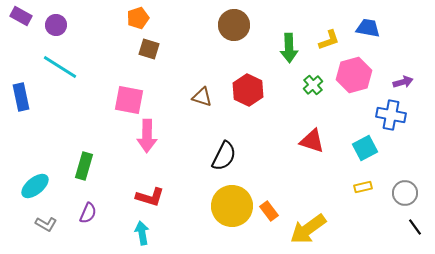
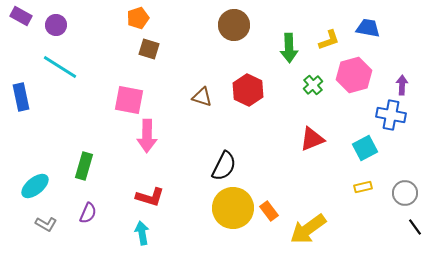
purple arrow: moved 1 px left, 3 px down; rotated 72 degrees counterclockwise
red triangle: moved 2 px up; rotated 40 degrees counterclockwise
black semicircle: moved 10 px down
yellow circle: moved 1 px right, 2 px down
